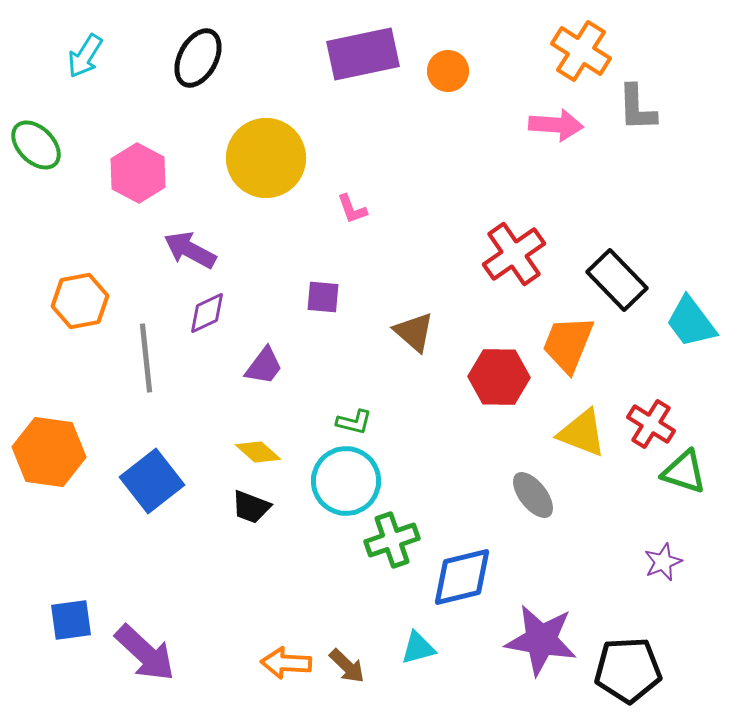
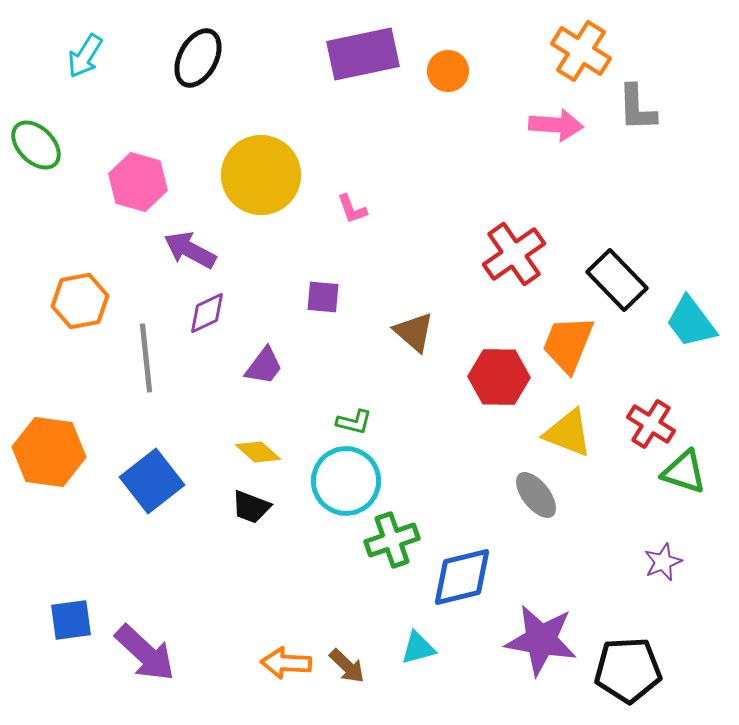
yellow circle at (266, 158): moved 5 px left, 17 px down
pink hexagon at (138, 173): moved 9 px down; rotated 12 degrees counterclockwise
yellow triangle at (582, 433): moved 14 px left
gray ellipse at (533, 495): moved 3 px right
